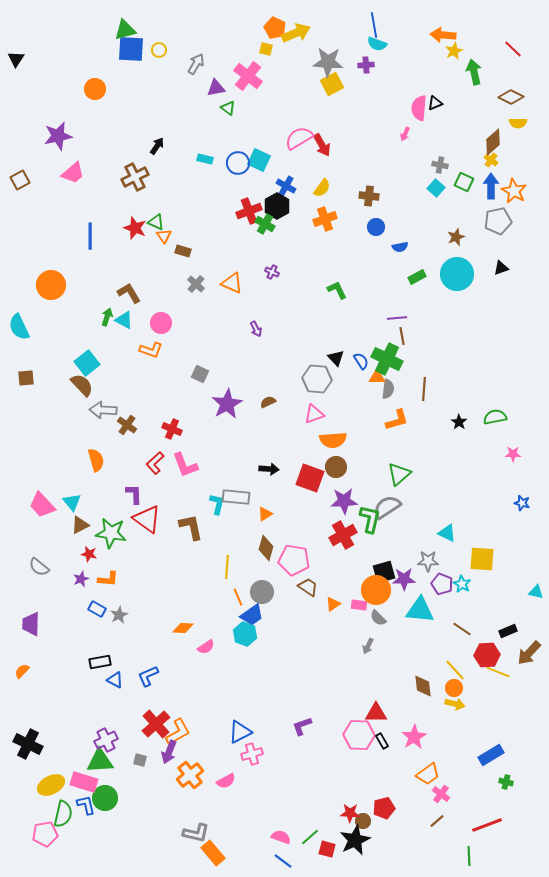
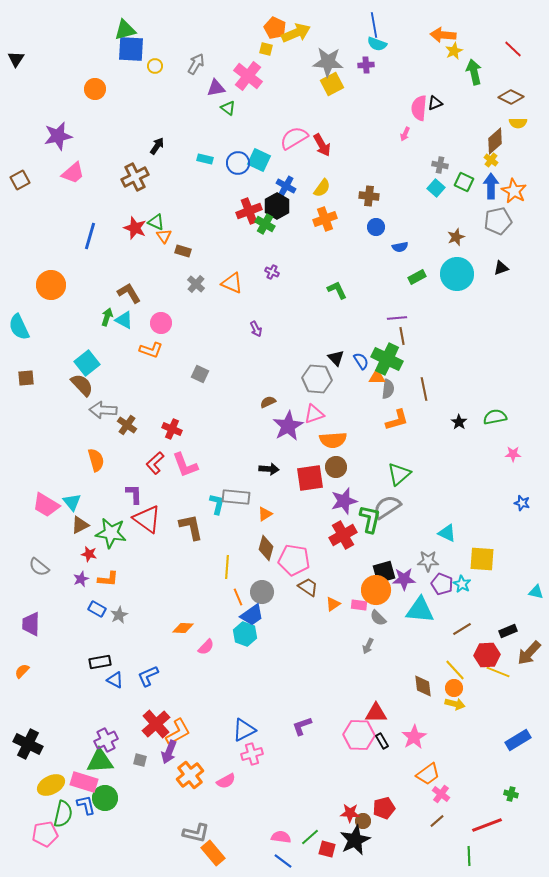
yellow circle at (159, 50): moved 4 px left, 16 px down
pink semicircle at (299, 138): moved 5 px left
brown diamond at (493, 142): moved 2 px right, 1 px up
blue line at (90, 236): rotated 16 degrees clockwise
brown line at (424, 389): rotated 15 degrees counterclockwise
purple star at (227, 404): moved 61 px right, 22 px down
red square at (310, 478): rotated 28 degrees counterclockwise
purple star at (344, 501): rotated 12 degrees counterclockwise
pink trapezoid at (42, 505): moved 4 px right; rotated 16 degrees counterclockwise
brown line at (462, 629): rotated 66 degrees counterclockwise
pink semicircle at (206, 647): rotated 12 degrees counterclockwise
blue triangle at (240, 732): moved 4 px right, 2 px up
blue rectangle at (491, 755): moved 27 px right, 15 px up
green cross at (506, 782): moved 5 px right, 12 px down
pink semicircle at (281, 837): rotated 12 degrees counterclockwise
